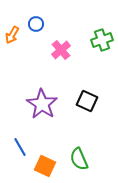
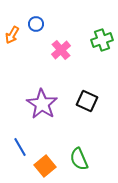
orange square: rotated 25 degrees clockwise
